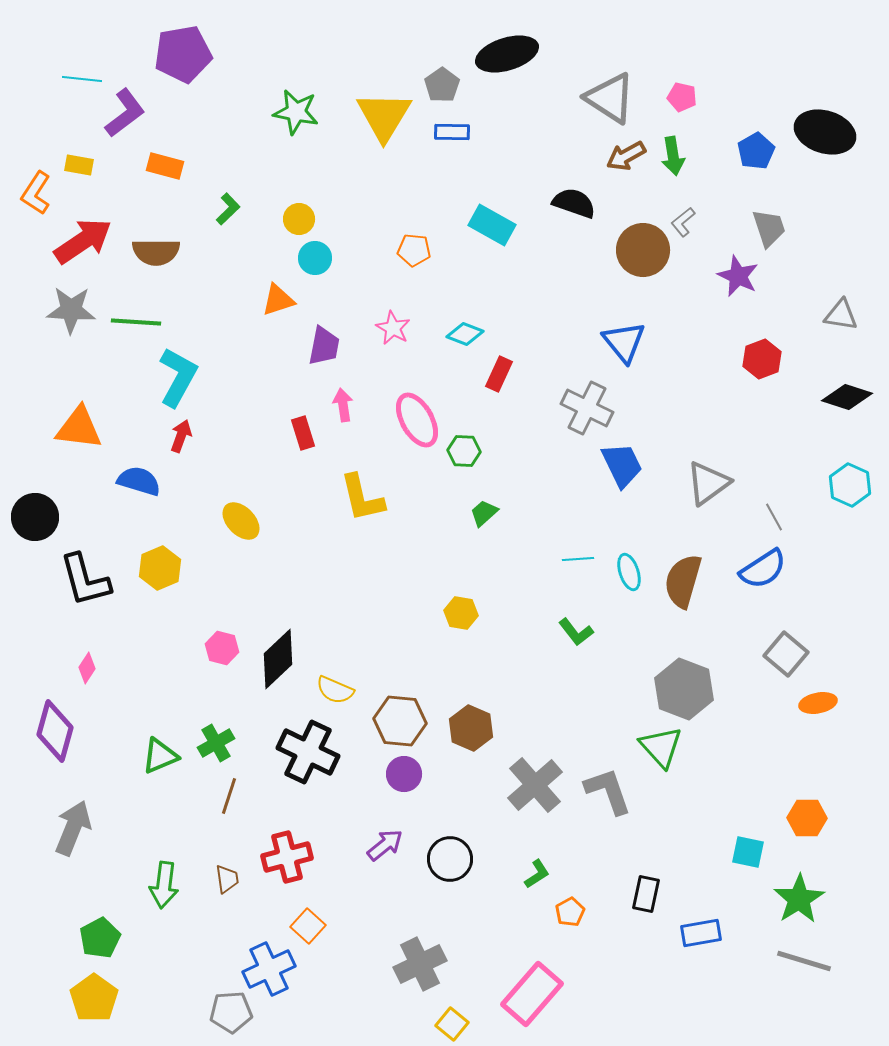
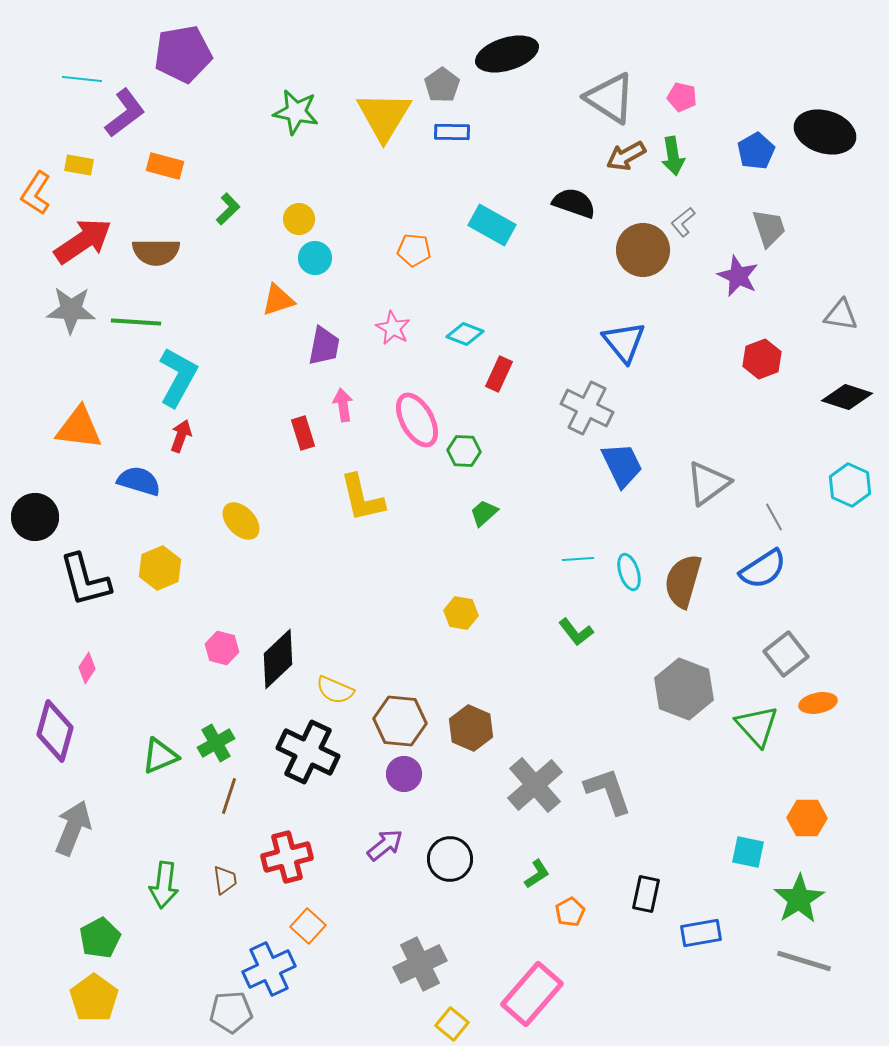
gray square at (786, 654): rotated 12 degrees clockwise
green triangle at (661, 747): moved 96 px right, 21 px up
brown trapezoid at (227, 879): moved 2 px left, 1 px down
